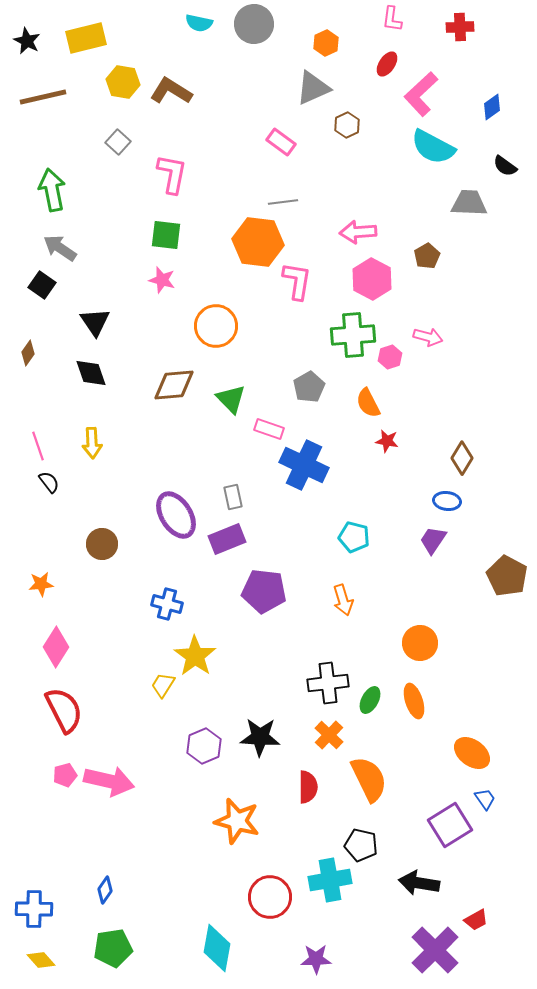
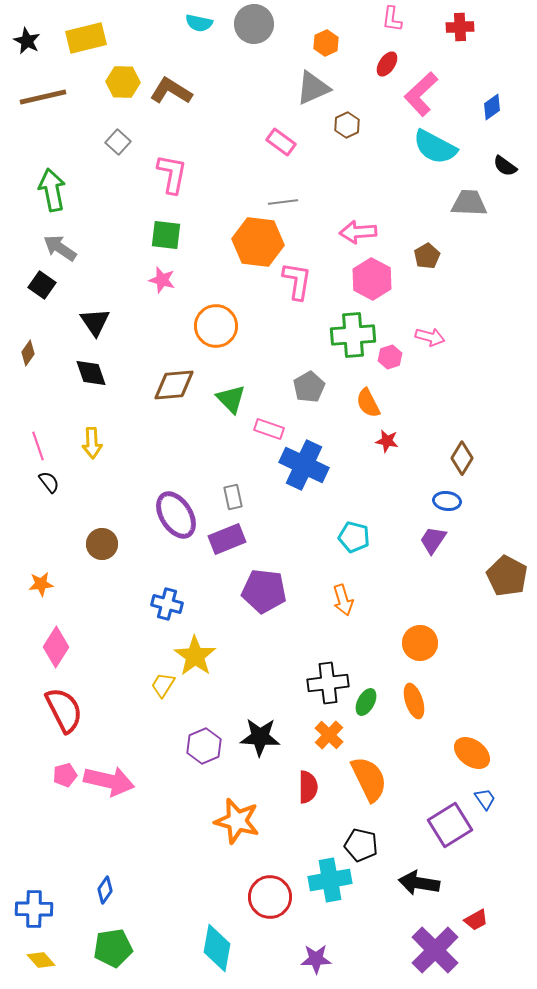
yellow hexagon at (123, 82): rotated 8 degrees counterclockwise
cyan semicircle at (433, 147): moved 2 px right
pink arrow at (428, 337): moved 2 px right
green ellipse at (370, 700): moved 4 px left, 2 px down
